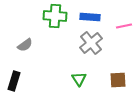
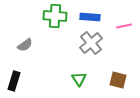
brown square: rotated 18 degrees clockwise
